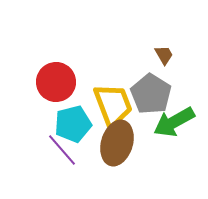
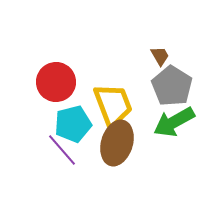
brown trapezoid: moved 4 px left, 1 px down
gray pentagon: moved 21 px right, 8 px up
